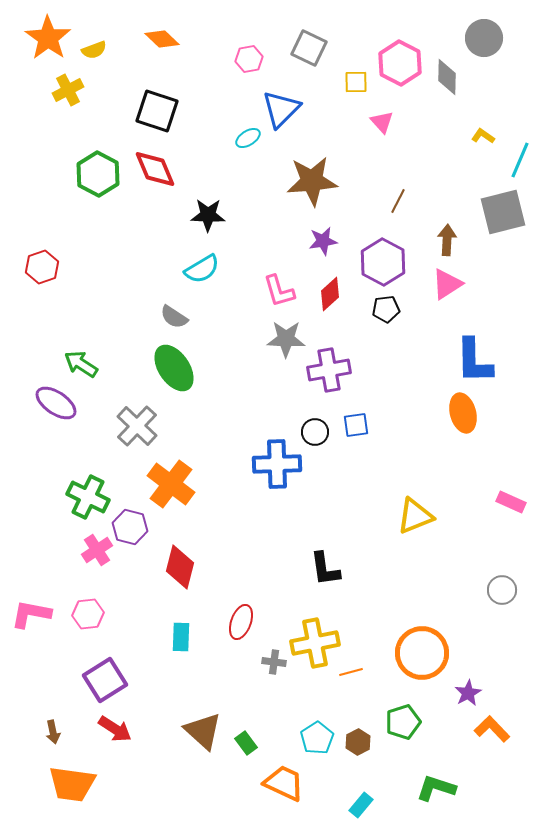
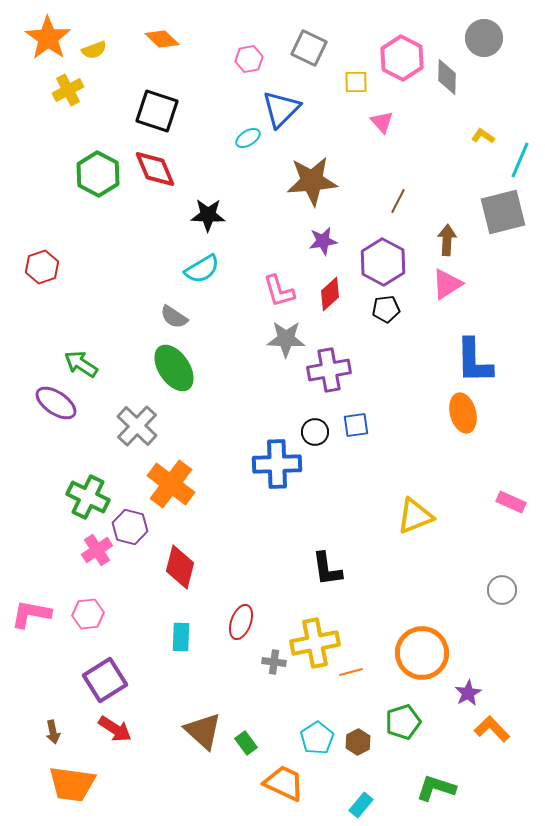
pink hexagon at (400, 63): moved 2 px right, 5 px up
black L-shape at (325, 569): moved 2 px right
